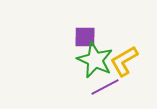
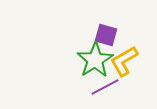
purple square: moved 21 px right, 2 px up; rotated 15 degrees clockwise
green star: rotated 15 degrees clockwise
